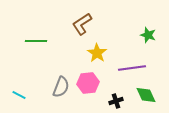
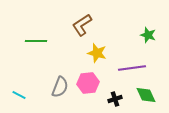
brown L-shape: moved 1 px down
yellow star: rotated 18 degrees counterclockwise
gray semicircle: moved 1 px left
black cross: moved 1 px left, 2 px up
